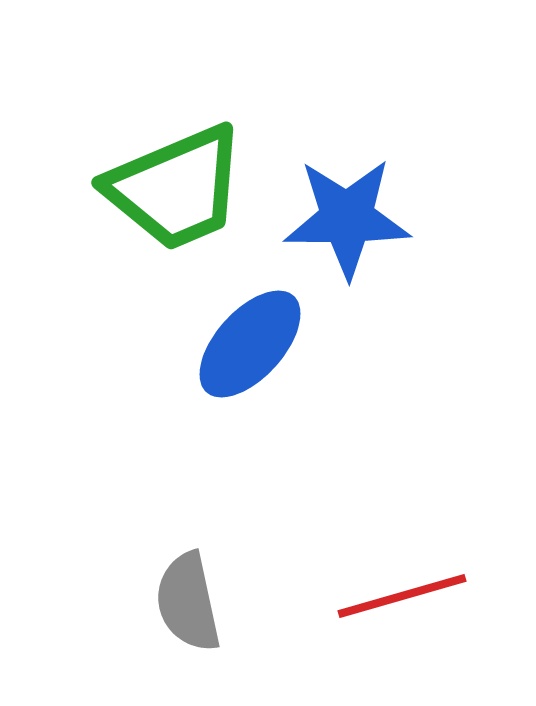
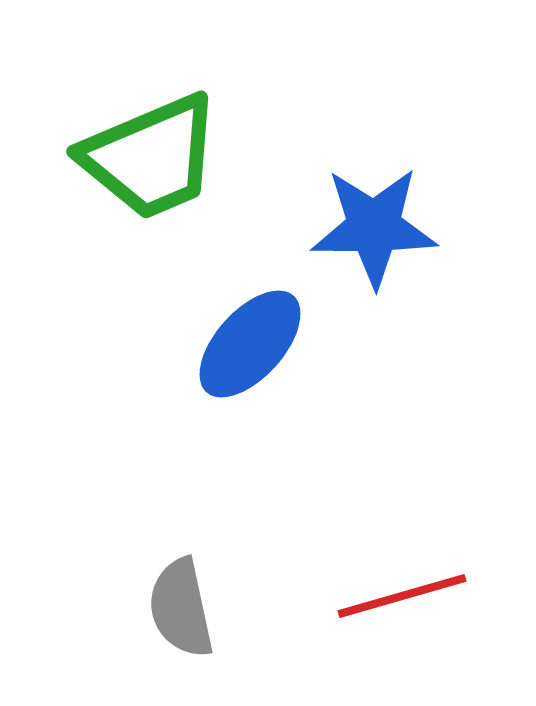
green trapezoid: moved 25 px left, 31 px up
blue star: moved 27 px right, 9 px down
gray semicircle: moved 7 px left, 6 px down
